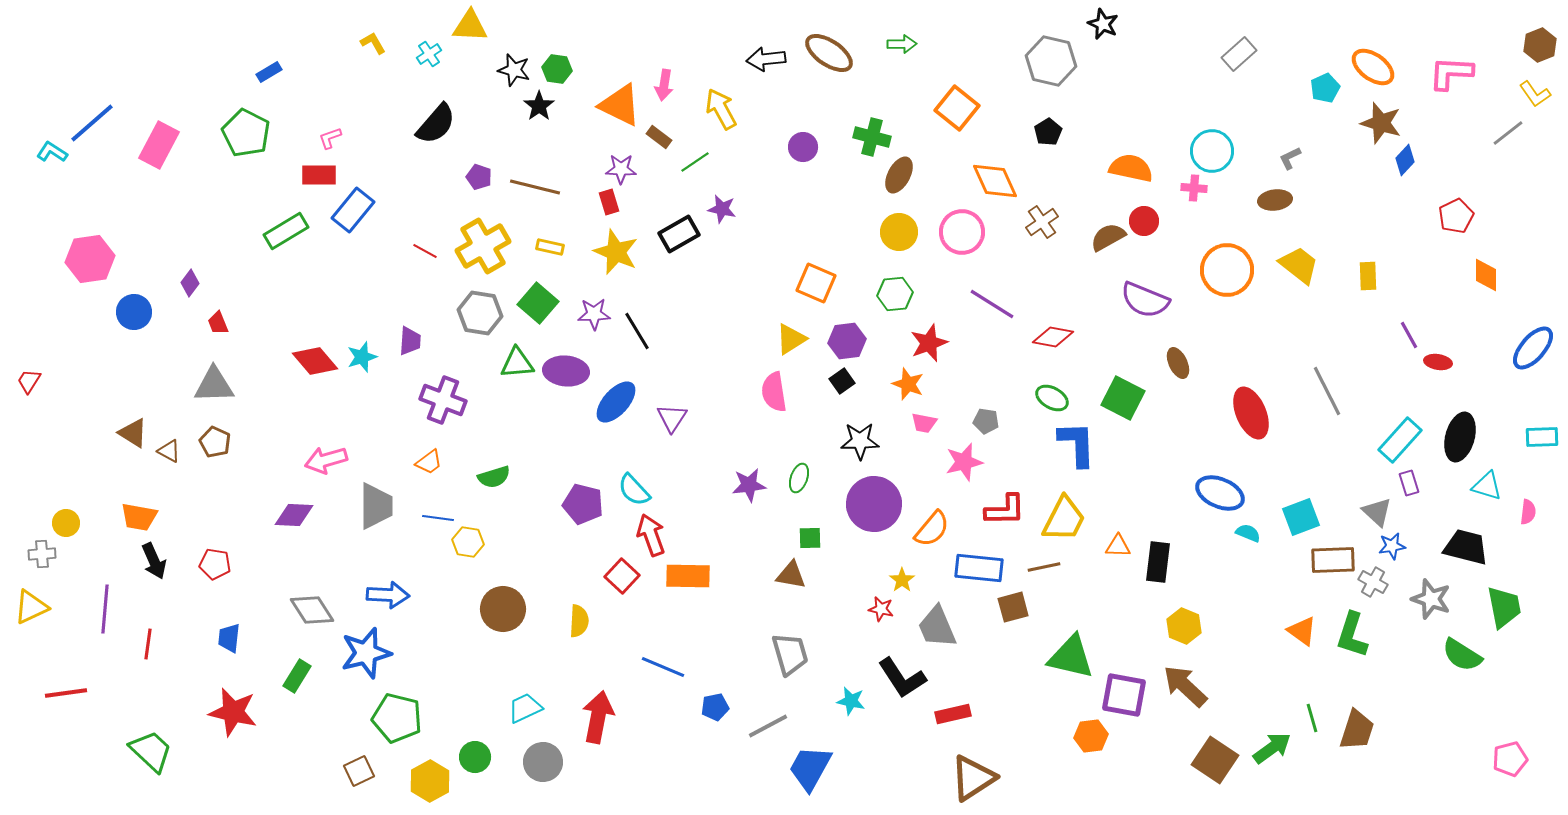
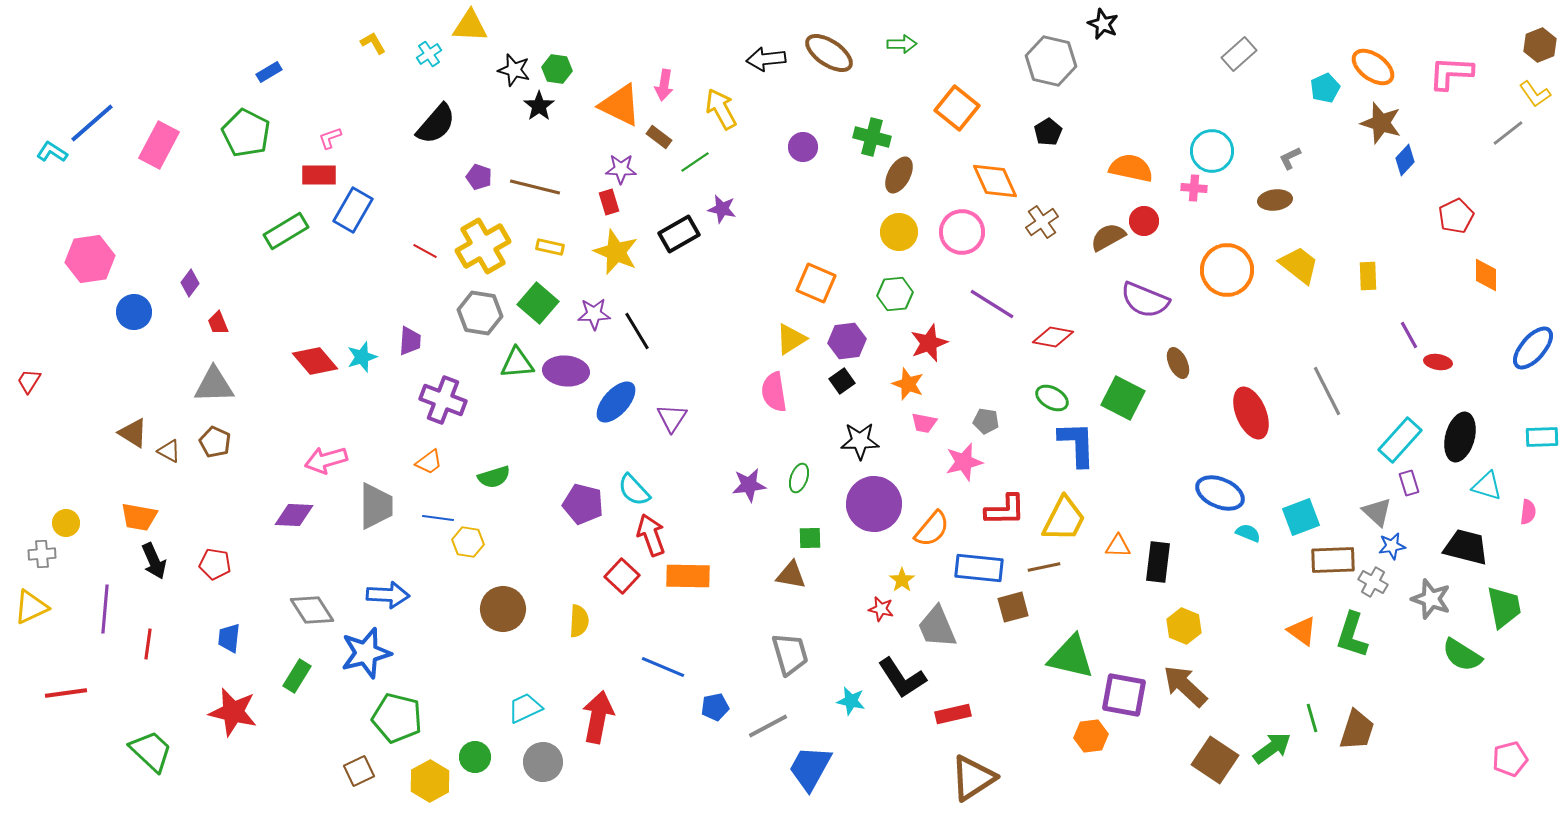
blue rectangle at (353, 210): rotated 9 degrees counterclockwise
